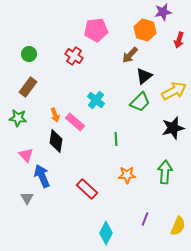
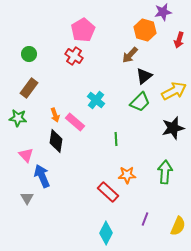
pink pentagon: moved 13 px left; rotated 25 degrees counterclockwise
brown rectangle: moved 1 px right, 1 px down
red rectangle: moved 21 px right, 3 px down
